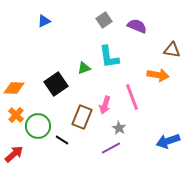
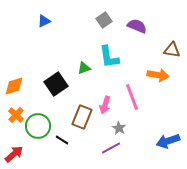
orange diamond: moved 2 px up; rotated 20 degrees counterclockwise
